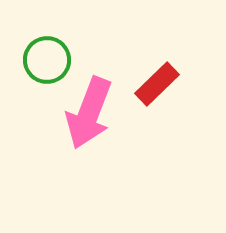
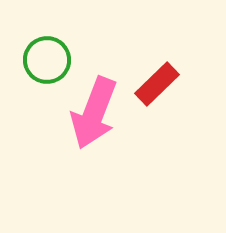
pink arrow: moved 5 px right
